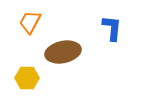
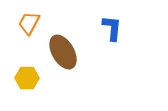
orange trapezoid: moved 1 px left, 1 px down
brown ellipse: rotated 72 degrees clockwise
